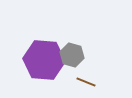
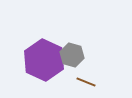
purple hexagon: rotated 21 degrees clockwise
